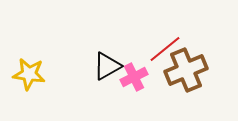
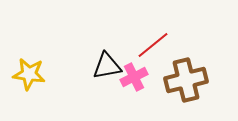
red line: moved 12 px left, 4 px up
black triangle: rotated 20 degrees clockwise
brown cross: moved 10 px down; rotated 9 degrees clockwise
